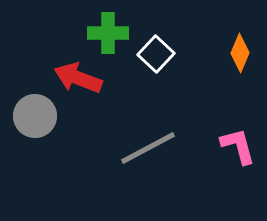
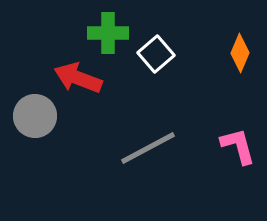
white square: rotated 6 degrees clockwise
